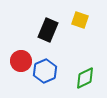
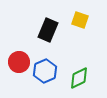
red circle: moved 2 px left, 1 px down
green diamond: moved 6 px left
